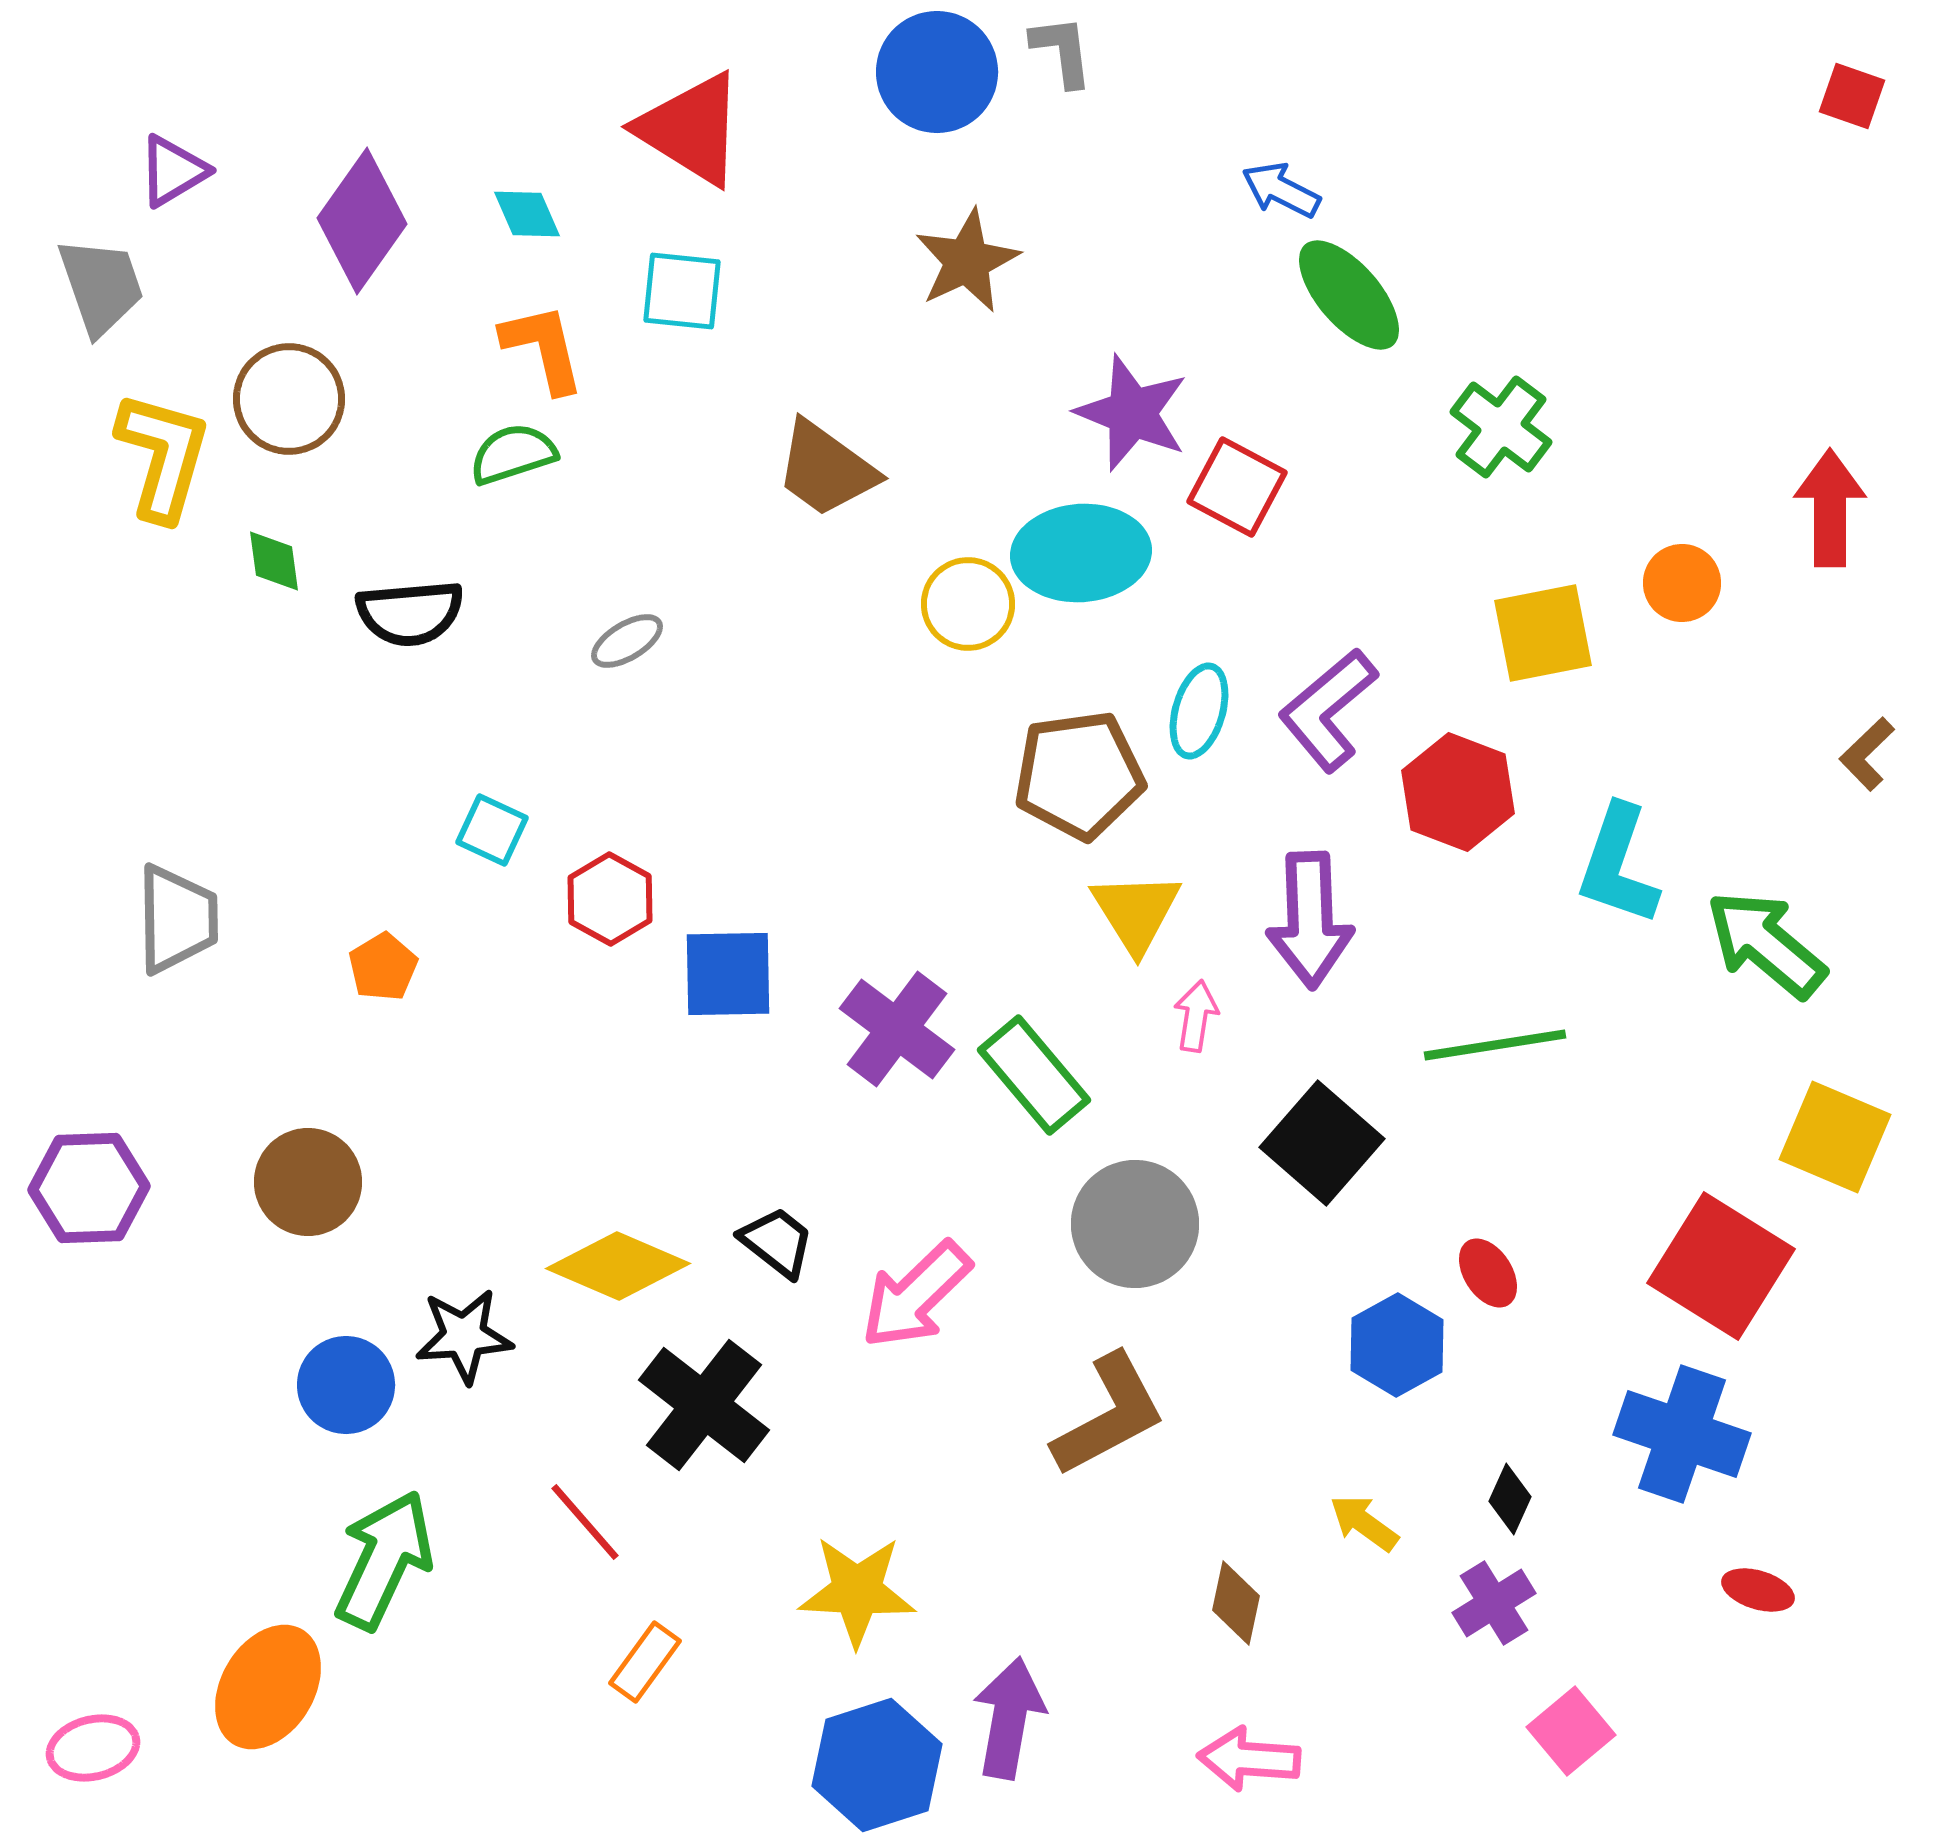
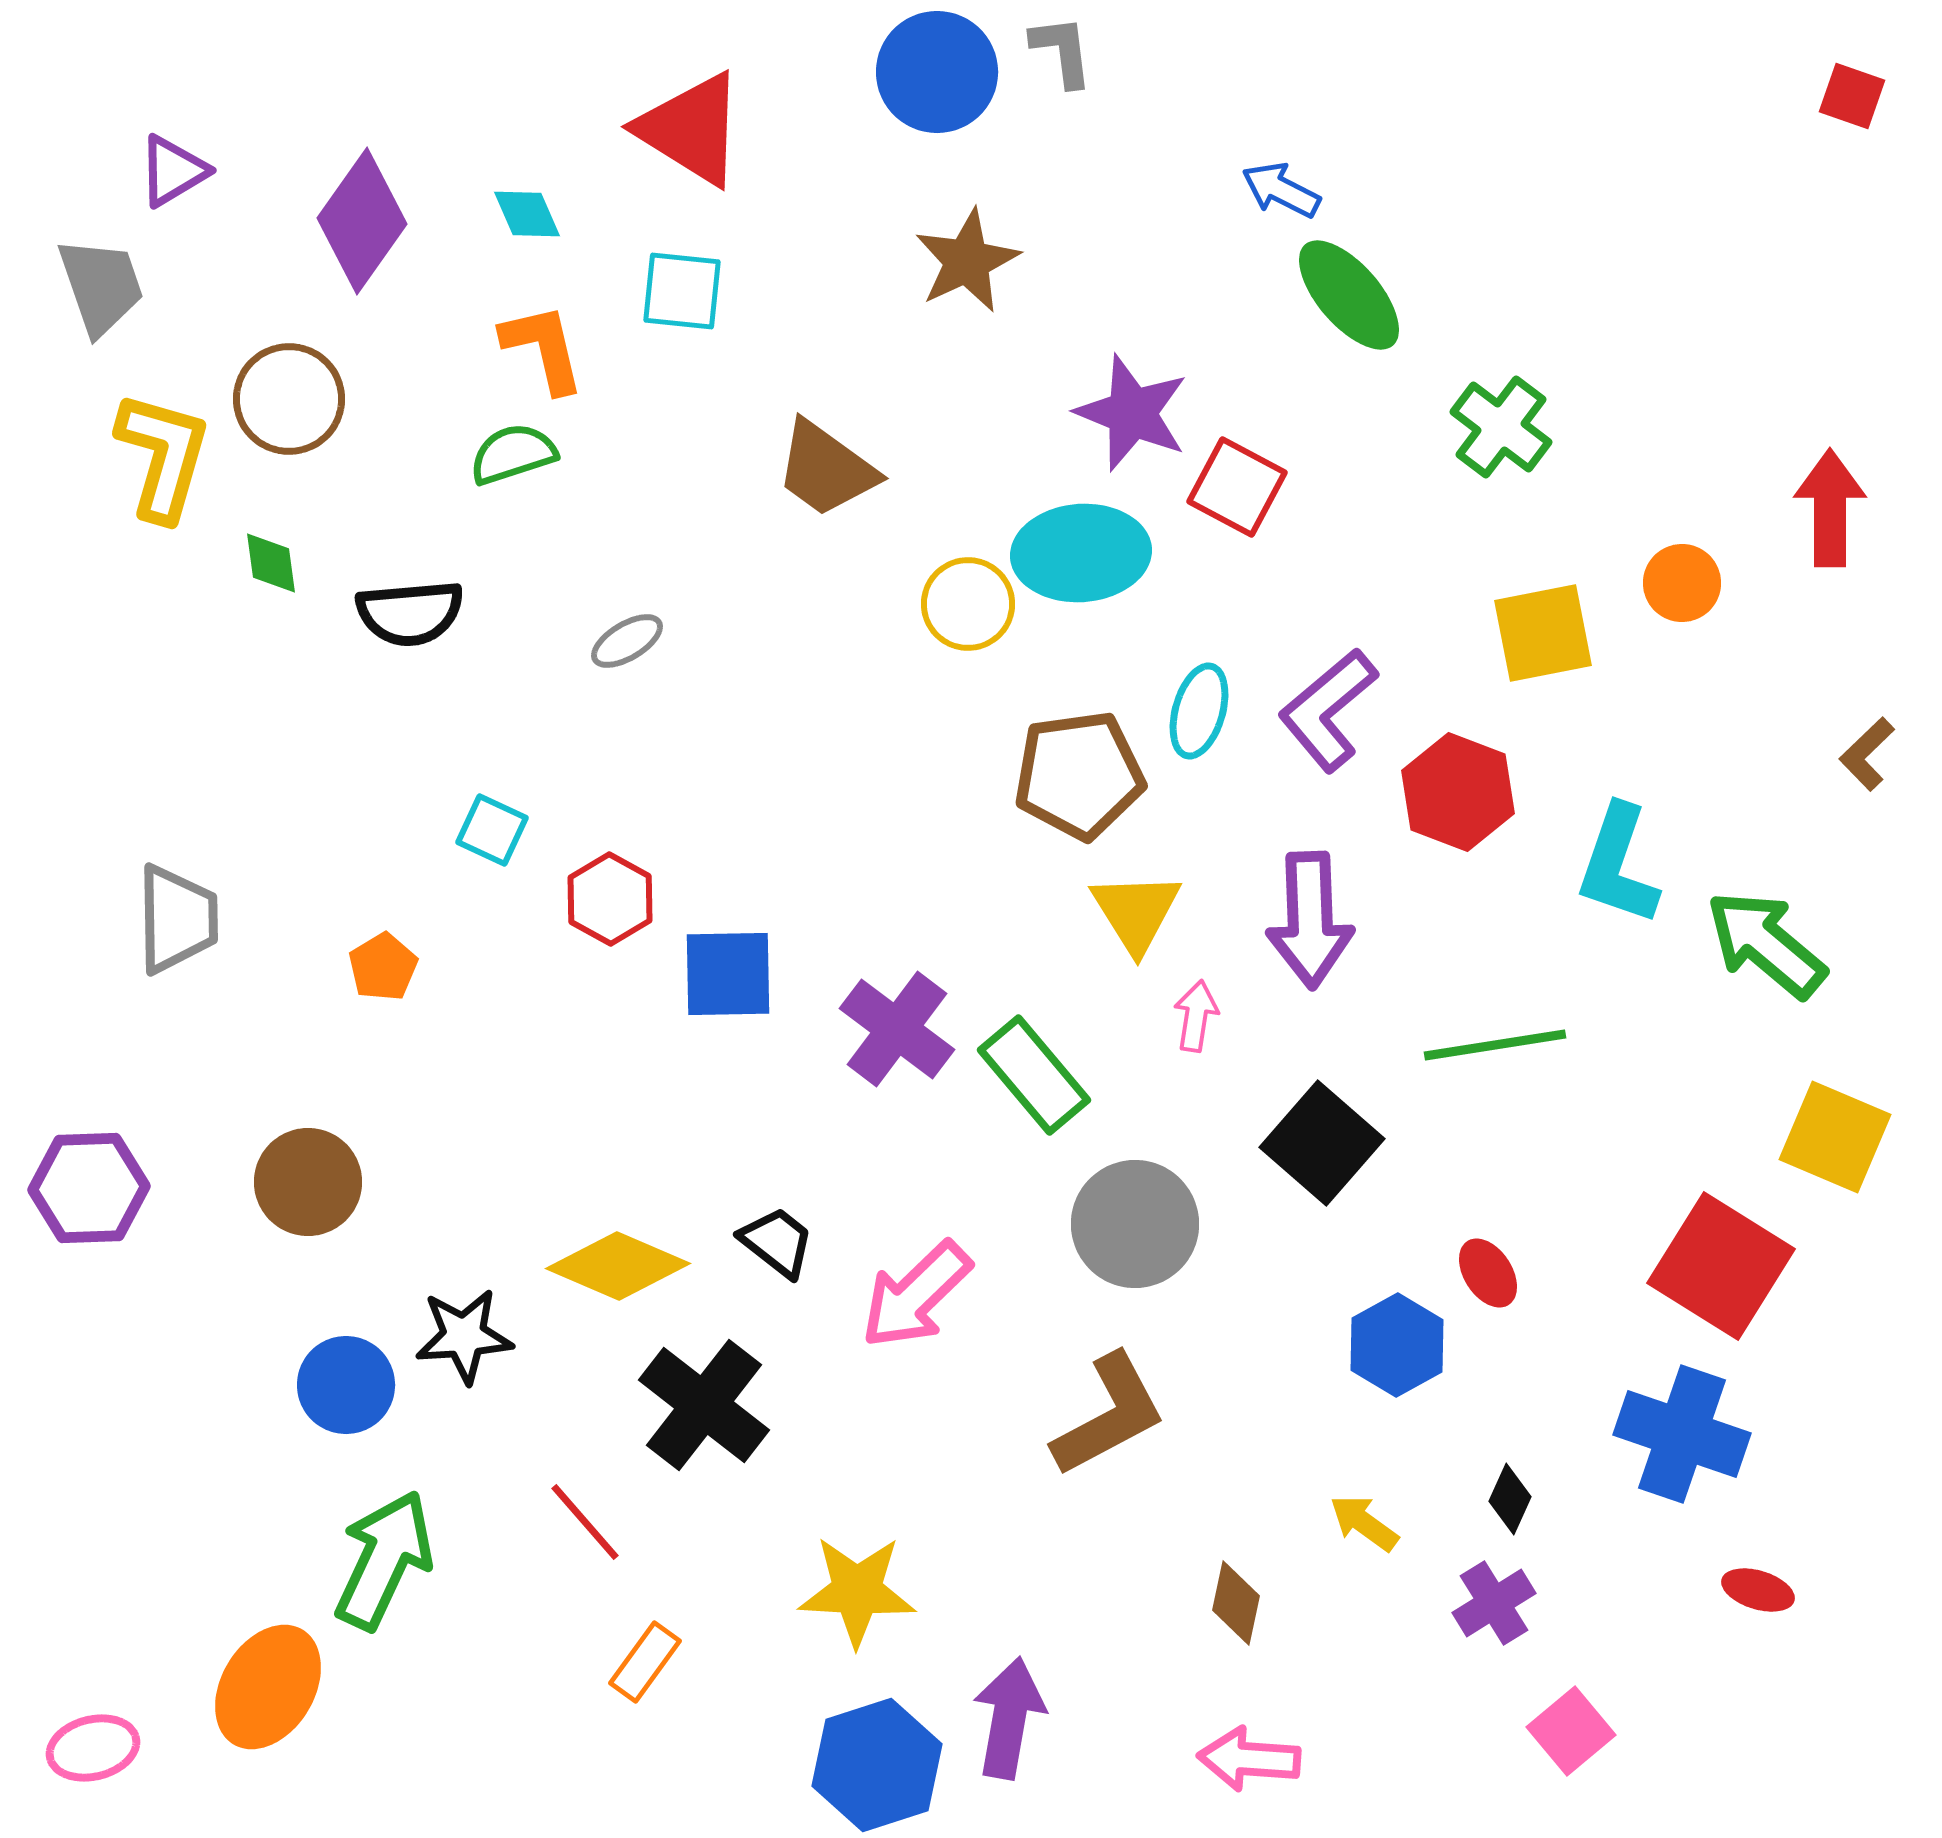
green diamond at (274, 561): moved 3 px left, 2 px down
